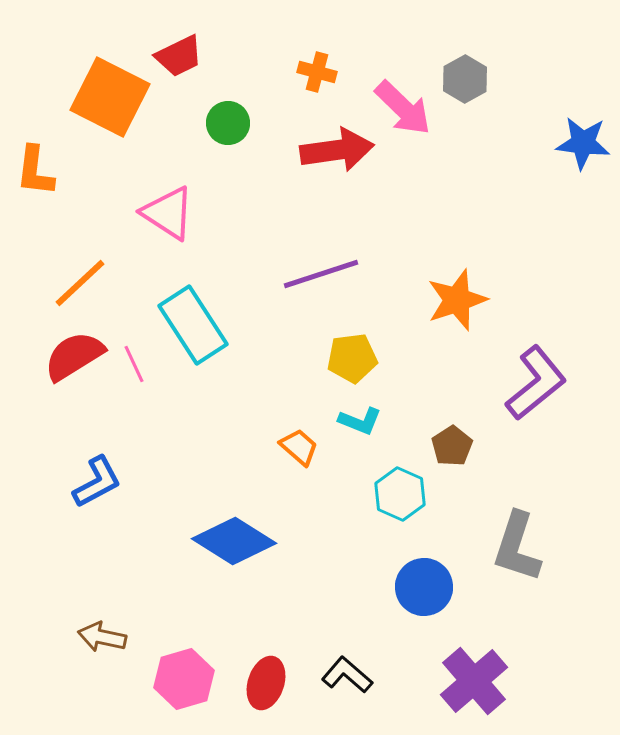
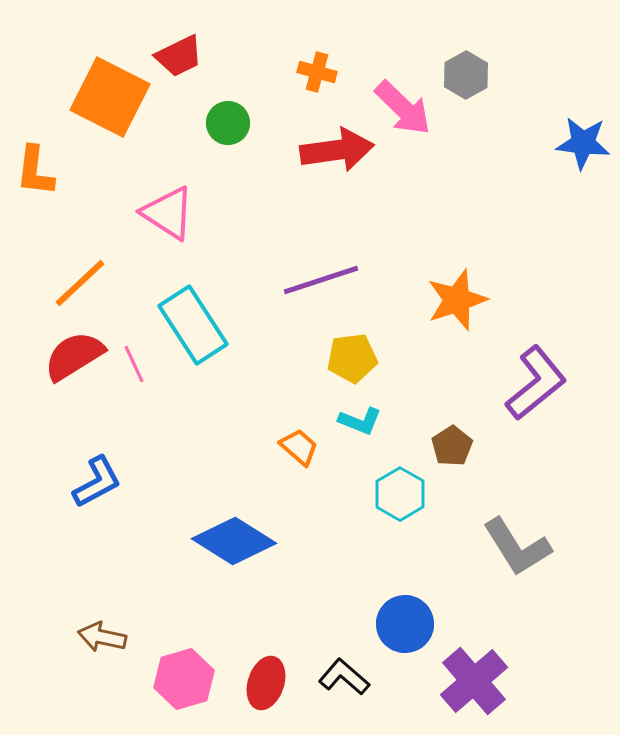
gray hexagon: moved 1 px right, 4 px up
purple line: moved 6 px down
cyan hexagon: rotated 6 degrees clockwise
gray L-shape: rotated 50 degrees counterclockwise
blue circle: moved 19 px left, 37 px down
black L-shape: moved 3 px left, 2 px down
